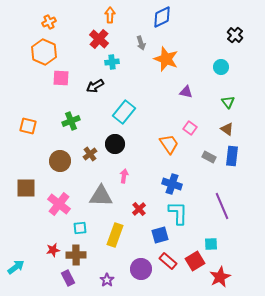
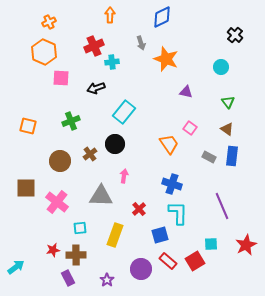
red cross at (99, 39): moved 5 px left, 7 px down; rotated 24 degrees clockwise
black arrow at (95, 86): moved 1 px right, 2 px down; rotated 12 degrees clockwise
pink cross at (59, 204): moved 2 px left, 2 px up
red star at (220, 277): moved 26 px right, 32 px up
